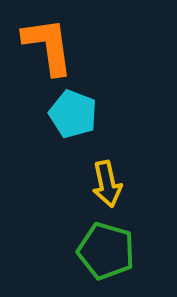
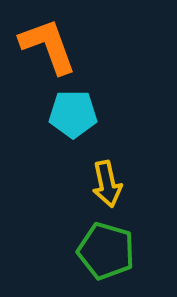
orange L-shape: rotated 12 degrees counterclockwise
cyan pentagon: rotated 21 degrees counterclockwise
